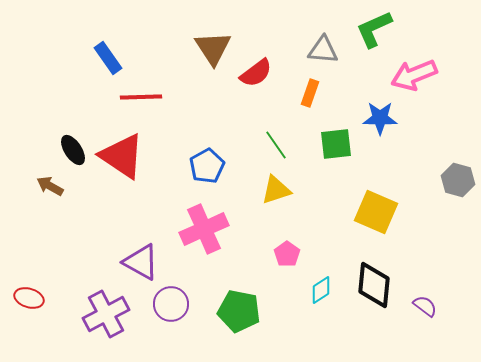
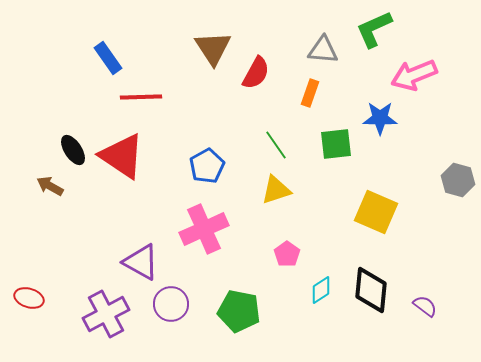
red semicircle: rotated 24 degrees counterclockwise
black diamond: moved 3 px left, 5 px down
